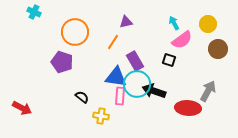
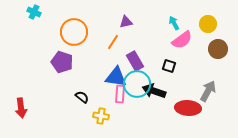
orange circle: moved 1 px left
black square: moved 6 px down
pink rectangle: moved 2 px up
red arrow: moved 1 px left; rotated 54 degrees clockwise
